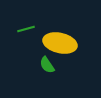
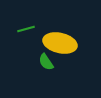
green semicircle: moved 1 px left, 3 px up
